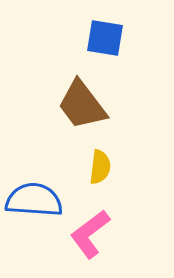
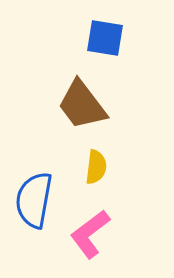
yellow semicircle: moved 4 px left
blue semicircle: rotated 84 degrees counterclockwise
